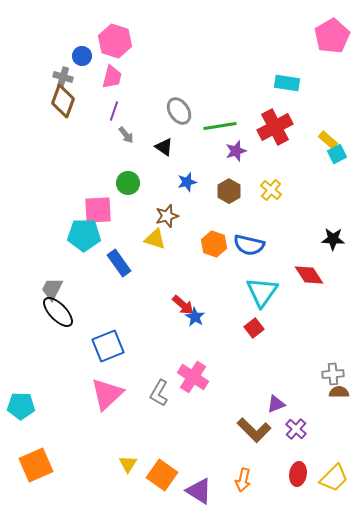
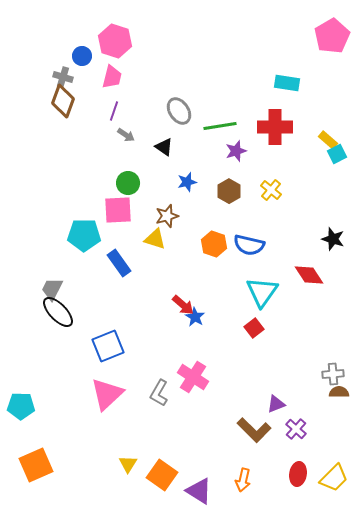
red cross at (275, 127): rotated 28 degrees clockwise
gray arrow at (126, 135): rotated 18 degrees counterclockwise
pink square at (98, 210): moved 20 px right
black star at (333, 239): rotated 15 degrees clockwise
